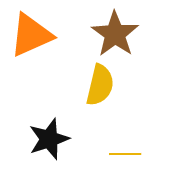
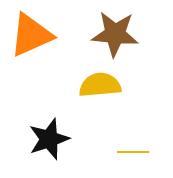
brown star: rotated 30 degrees counterclockwise
yellow semicircle: rotated 108 degrees counterclockwise
yellow line: moved 8 px right, 2 px up
